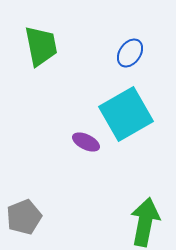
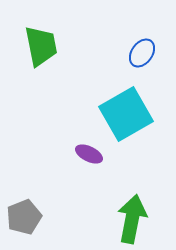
blue ellipse: moved 12 px right
purple ellipse: moved 3 px right, 12 px down
green arrow: moved 13 px left, 3 px up
